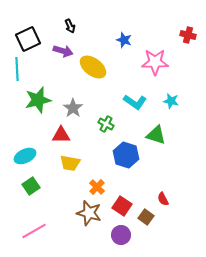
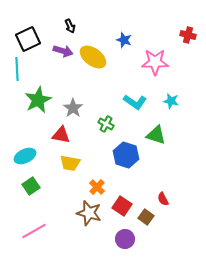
yellow ellipse: moved 10 px up
green star: rotated 12 degrees counterclockwise
red triangle: rotated 12 degrees clockwise
purple circle: moved 4 px right, 4 px down
